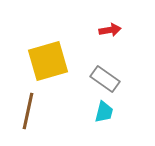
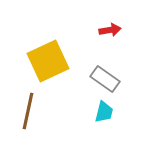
yellow square: rotated 9 degrees counterclockwise
